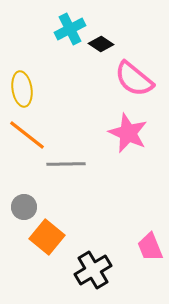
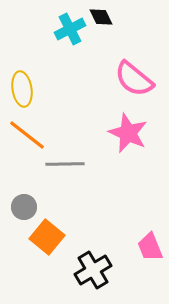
black diamond: moved 27 px up; rotated 30 degrees clockwise
gray line: moved 1 px left
